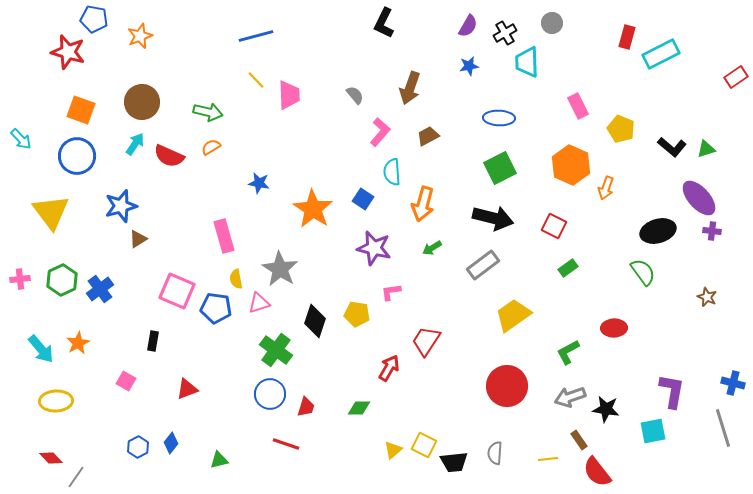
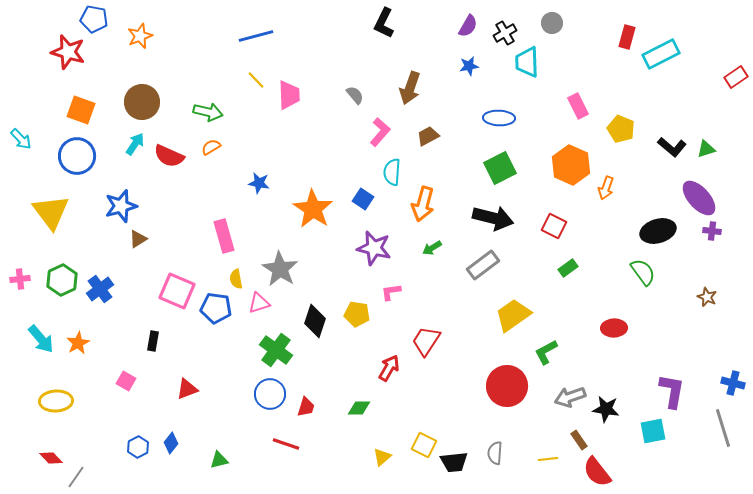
cyan semicircle at (392, 172): rotated 8 degrees clockwise
cyan arrow at (41, 349): moved 10 px up
green L-shape at (568, 352): moved 22 px left
yellow triangle at (393, 450): moved 11 px left, 7 px down
